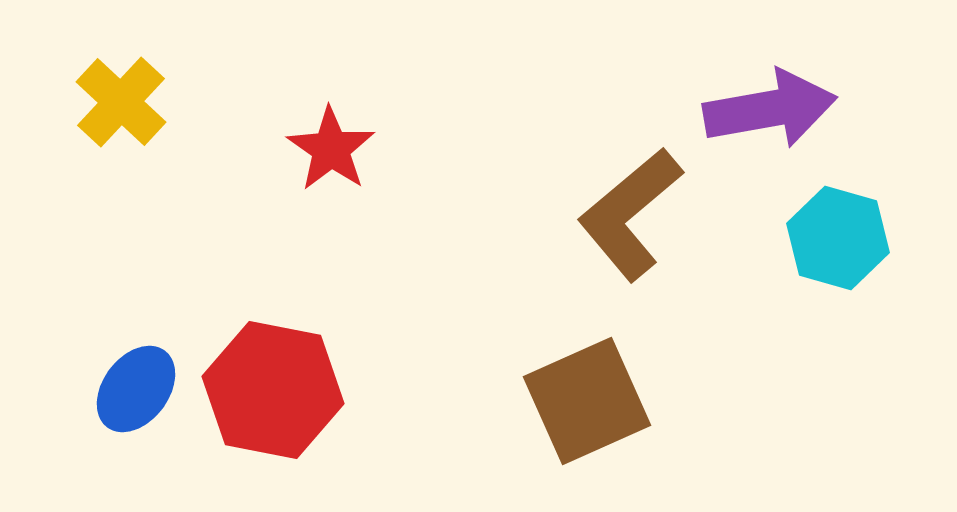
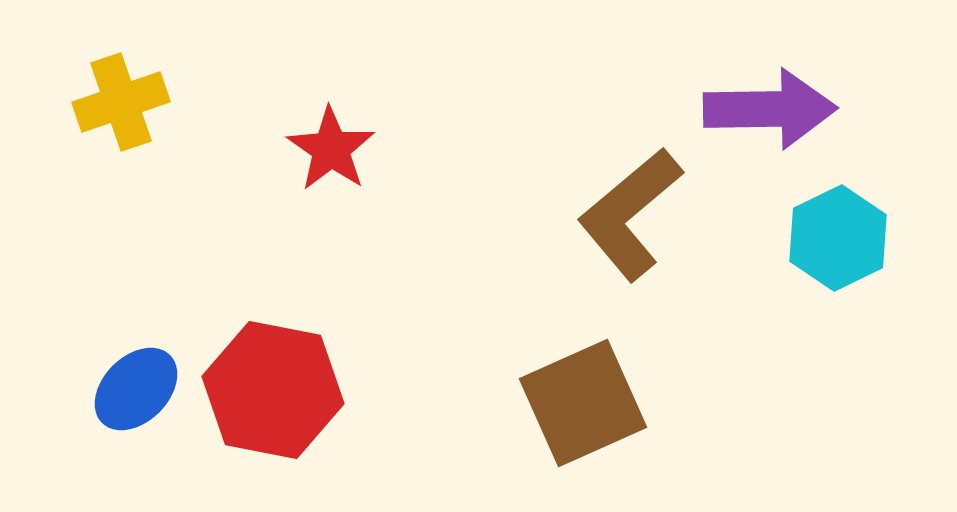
yellow cross: rotated 28 degrees clockwise
purple arrow: rotated 9 degrees clockwise
cyan hexagon: rotated 18 degrees clockwise
blue ellipse: rotated 8 degrees clockwise
brown square: moved 4 px left, 2 px down
